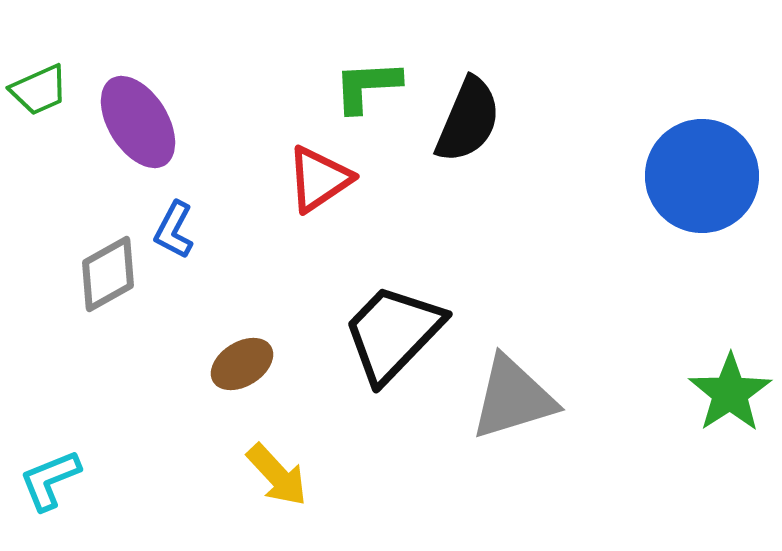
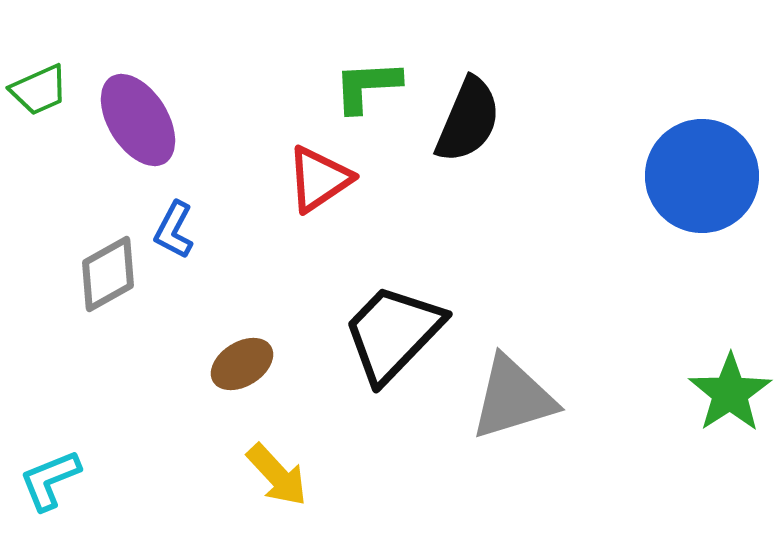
purple ellipse: moved 2 px up
